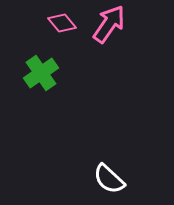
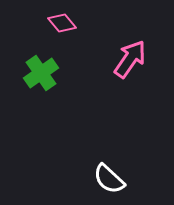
pink arrow: moved 21 px right, 35 px down
